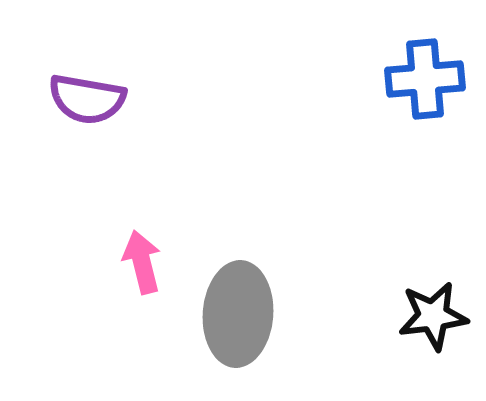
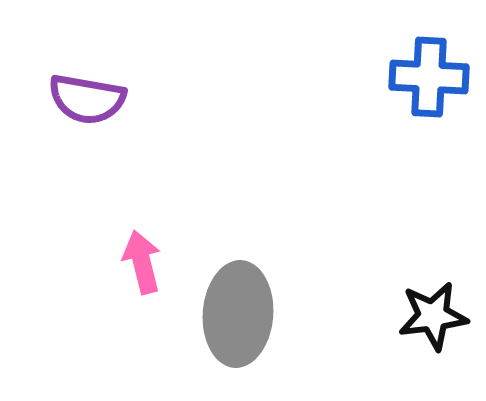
blue cross: moved 4 px right, 2 px up; rotated 8 degrees clockwise
